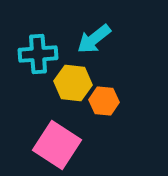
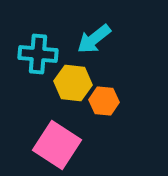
cyan cross: rotated 9 degrees clockwise
